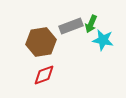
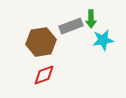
green arrow: moved 5 px up; rotated 24 degrees counterclockwise
cyan star: rotated 20 degrees counterclockwise
